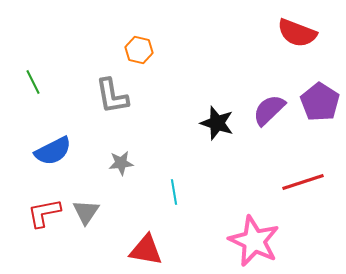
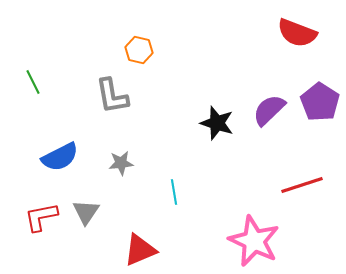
blue semicircle: moved 7 px right, 6 px down
red line: moved 1 px left, 3 px down
red L-shape: moved 3 px left, 4 px down
red triangle: moved 6 px left; rotated 33 degrees counterclockwise
